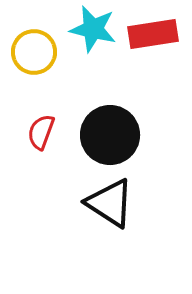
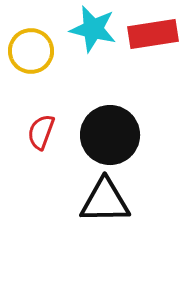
yellow circle: moved 3 px left, 1 px up
black triangle: moved 5 px left, 2 px up; rotated 34 degrees counterclockwise
